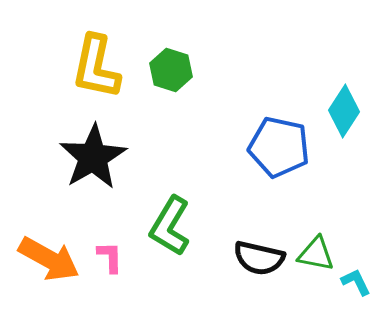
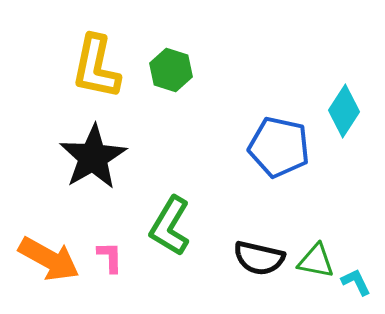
green triangle: moved 7 px down
